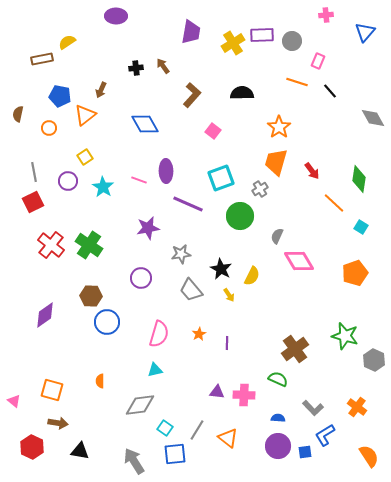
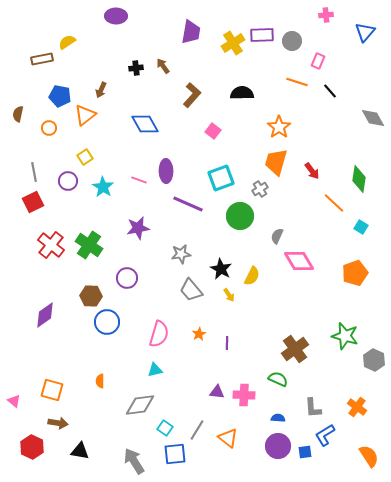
purple star at (148, 228): moved 10 px left
purple circle at (141, 278): moved 14 px left
gray L-shape at (313, 408): rotated 40 degrees clockwise
